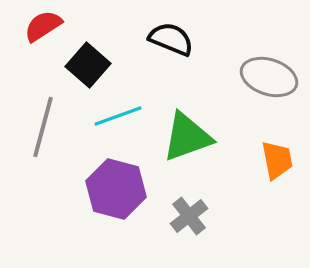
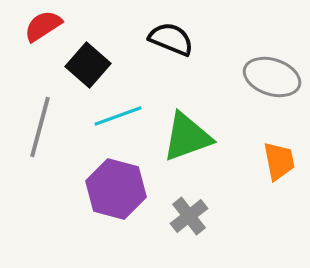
gray ellipse: moved 3 px right
gray line: moved 3 px left
orange trapezoid: moved 2 px right, 1 px down
